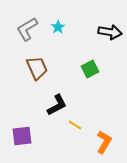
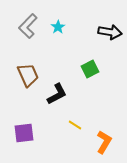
gray L-shape: moved 1 px right, 3 px up; rotated 15 degrees counterclockwise
brown trapezoid: moved 9 px left, 7 px down
black L-shape: moved 11 px up
purple square: moved 2 px right, 3 px up
